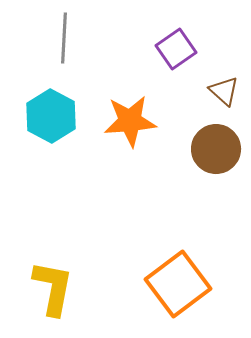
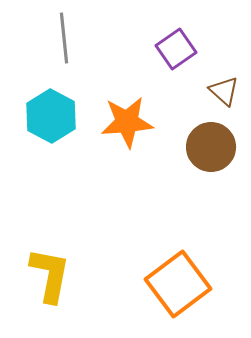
gray line: rotated 9 degrees counterclockwise
orange star: moved 3 px left, 1 px down
brown circle: moved 5 px left, 2 px up
yellow L-shape: moved 3 px left, 13 px up
